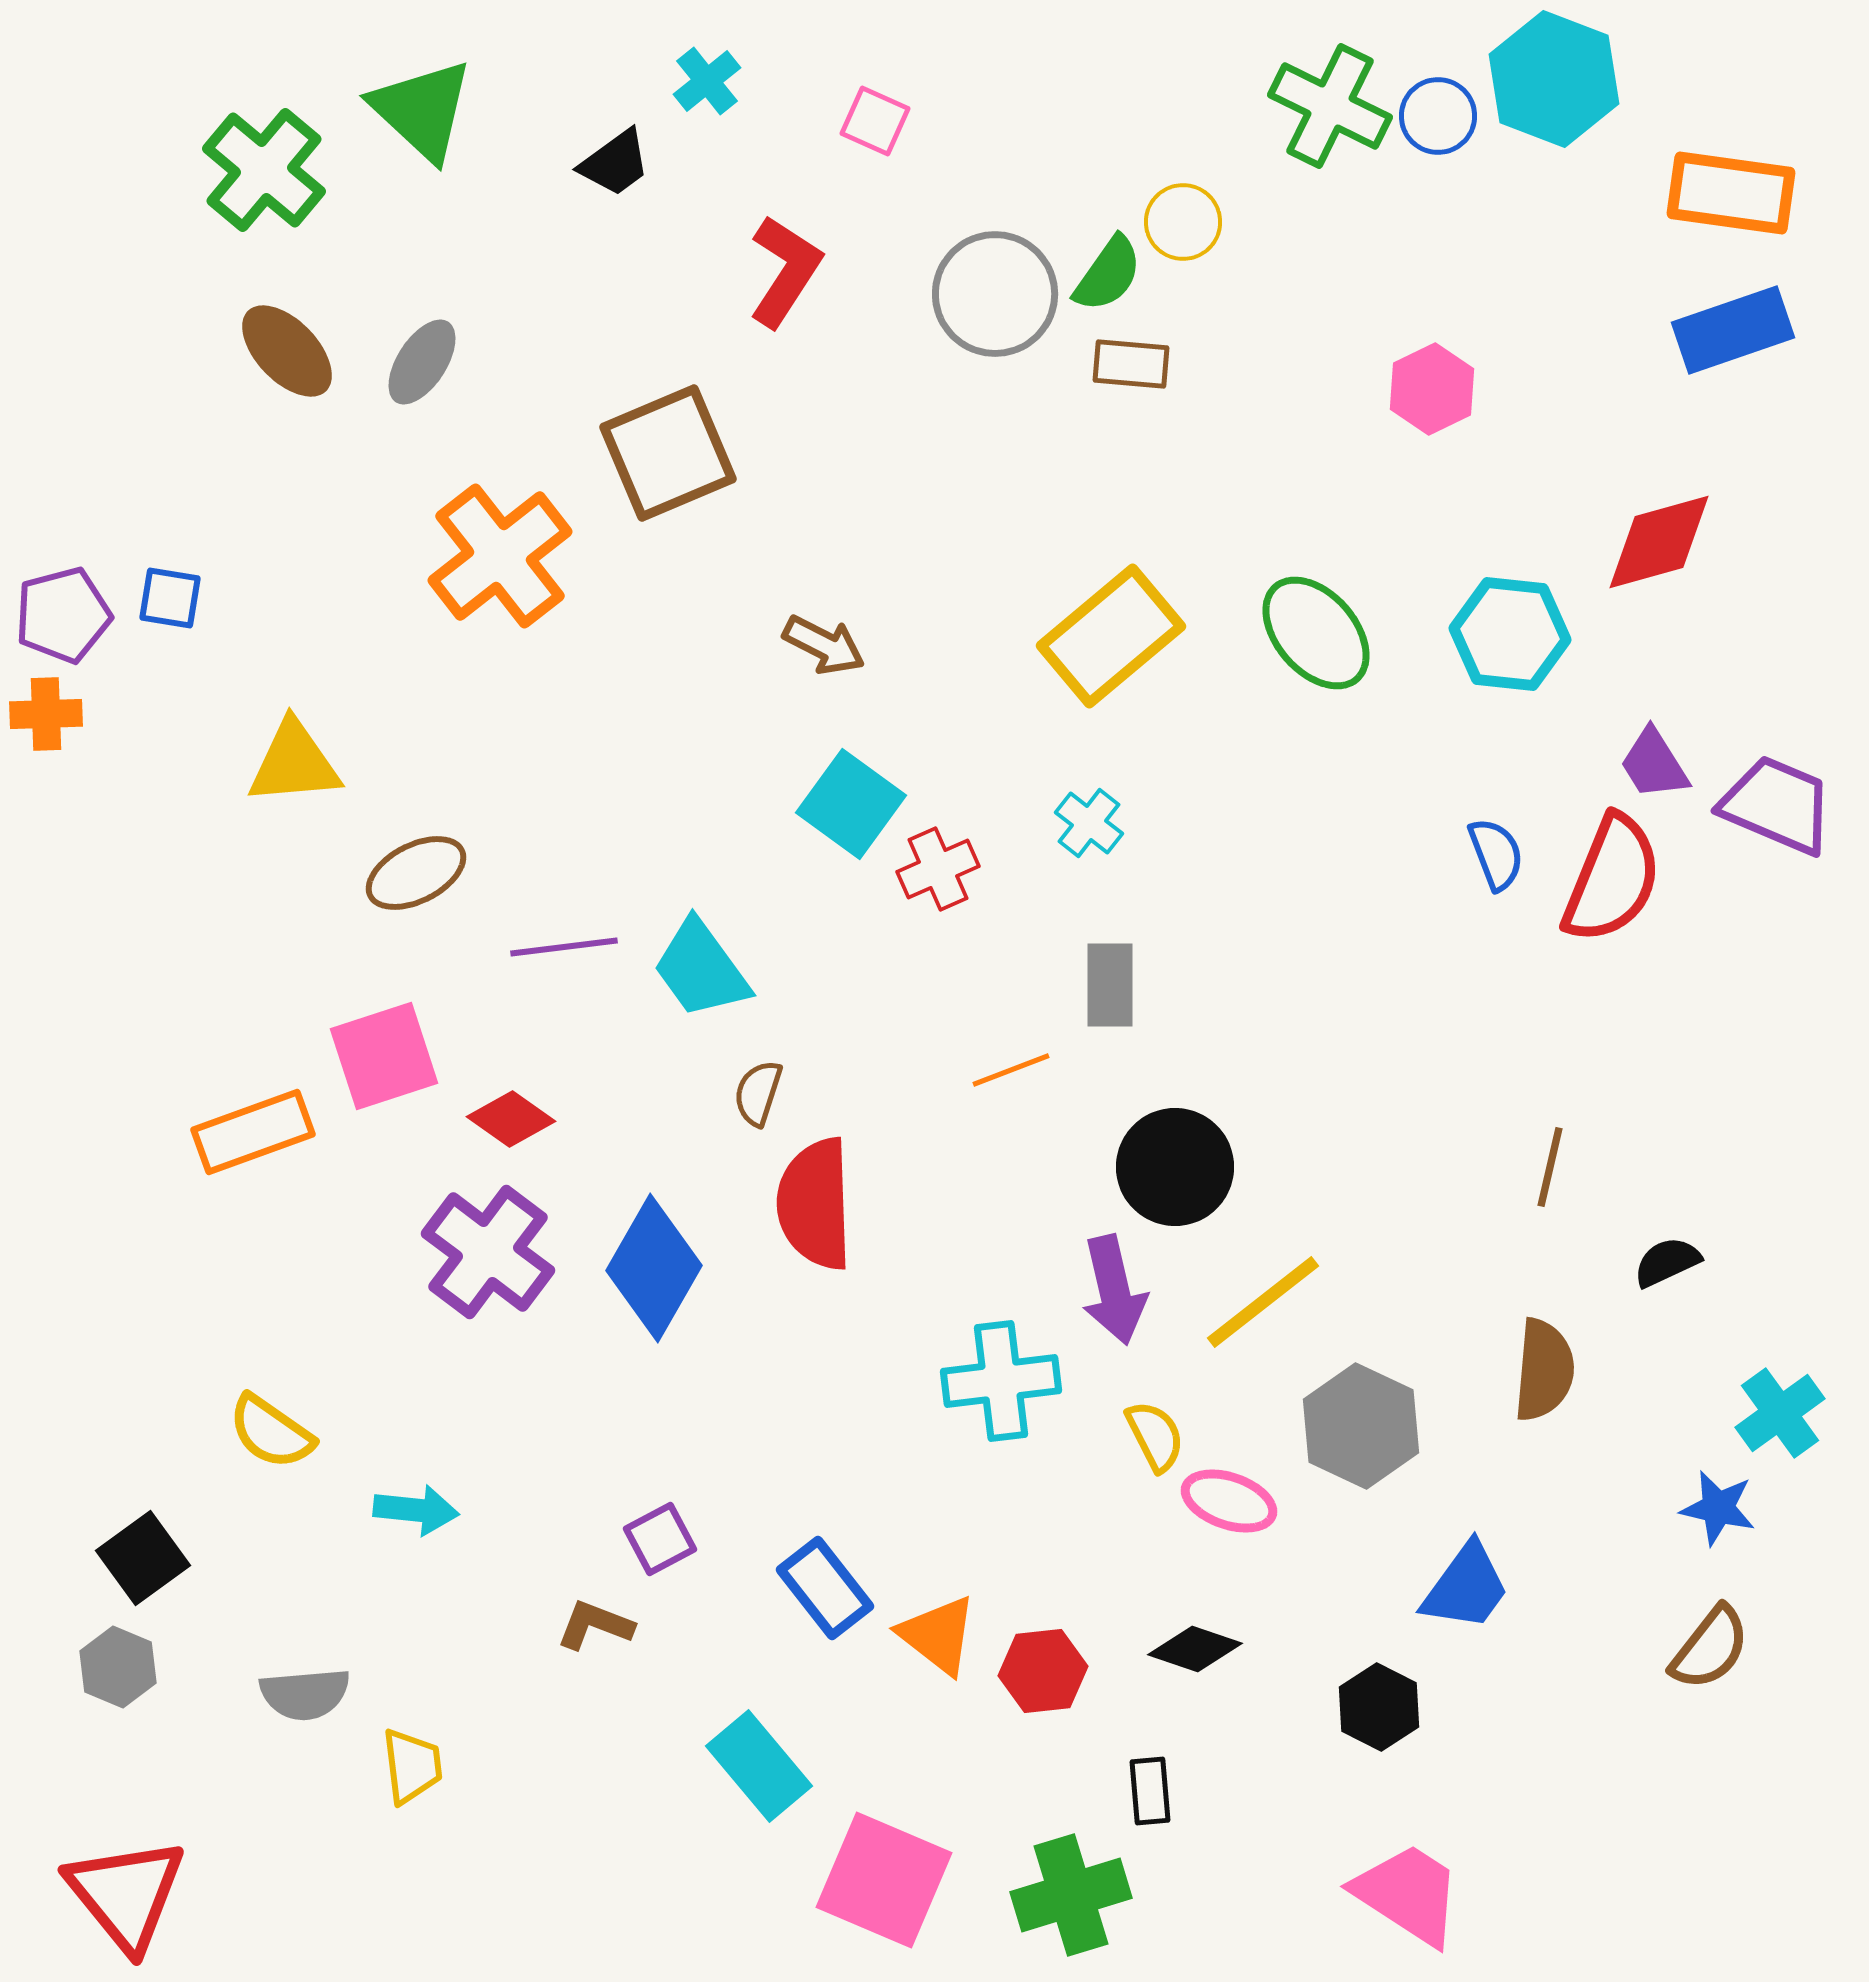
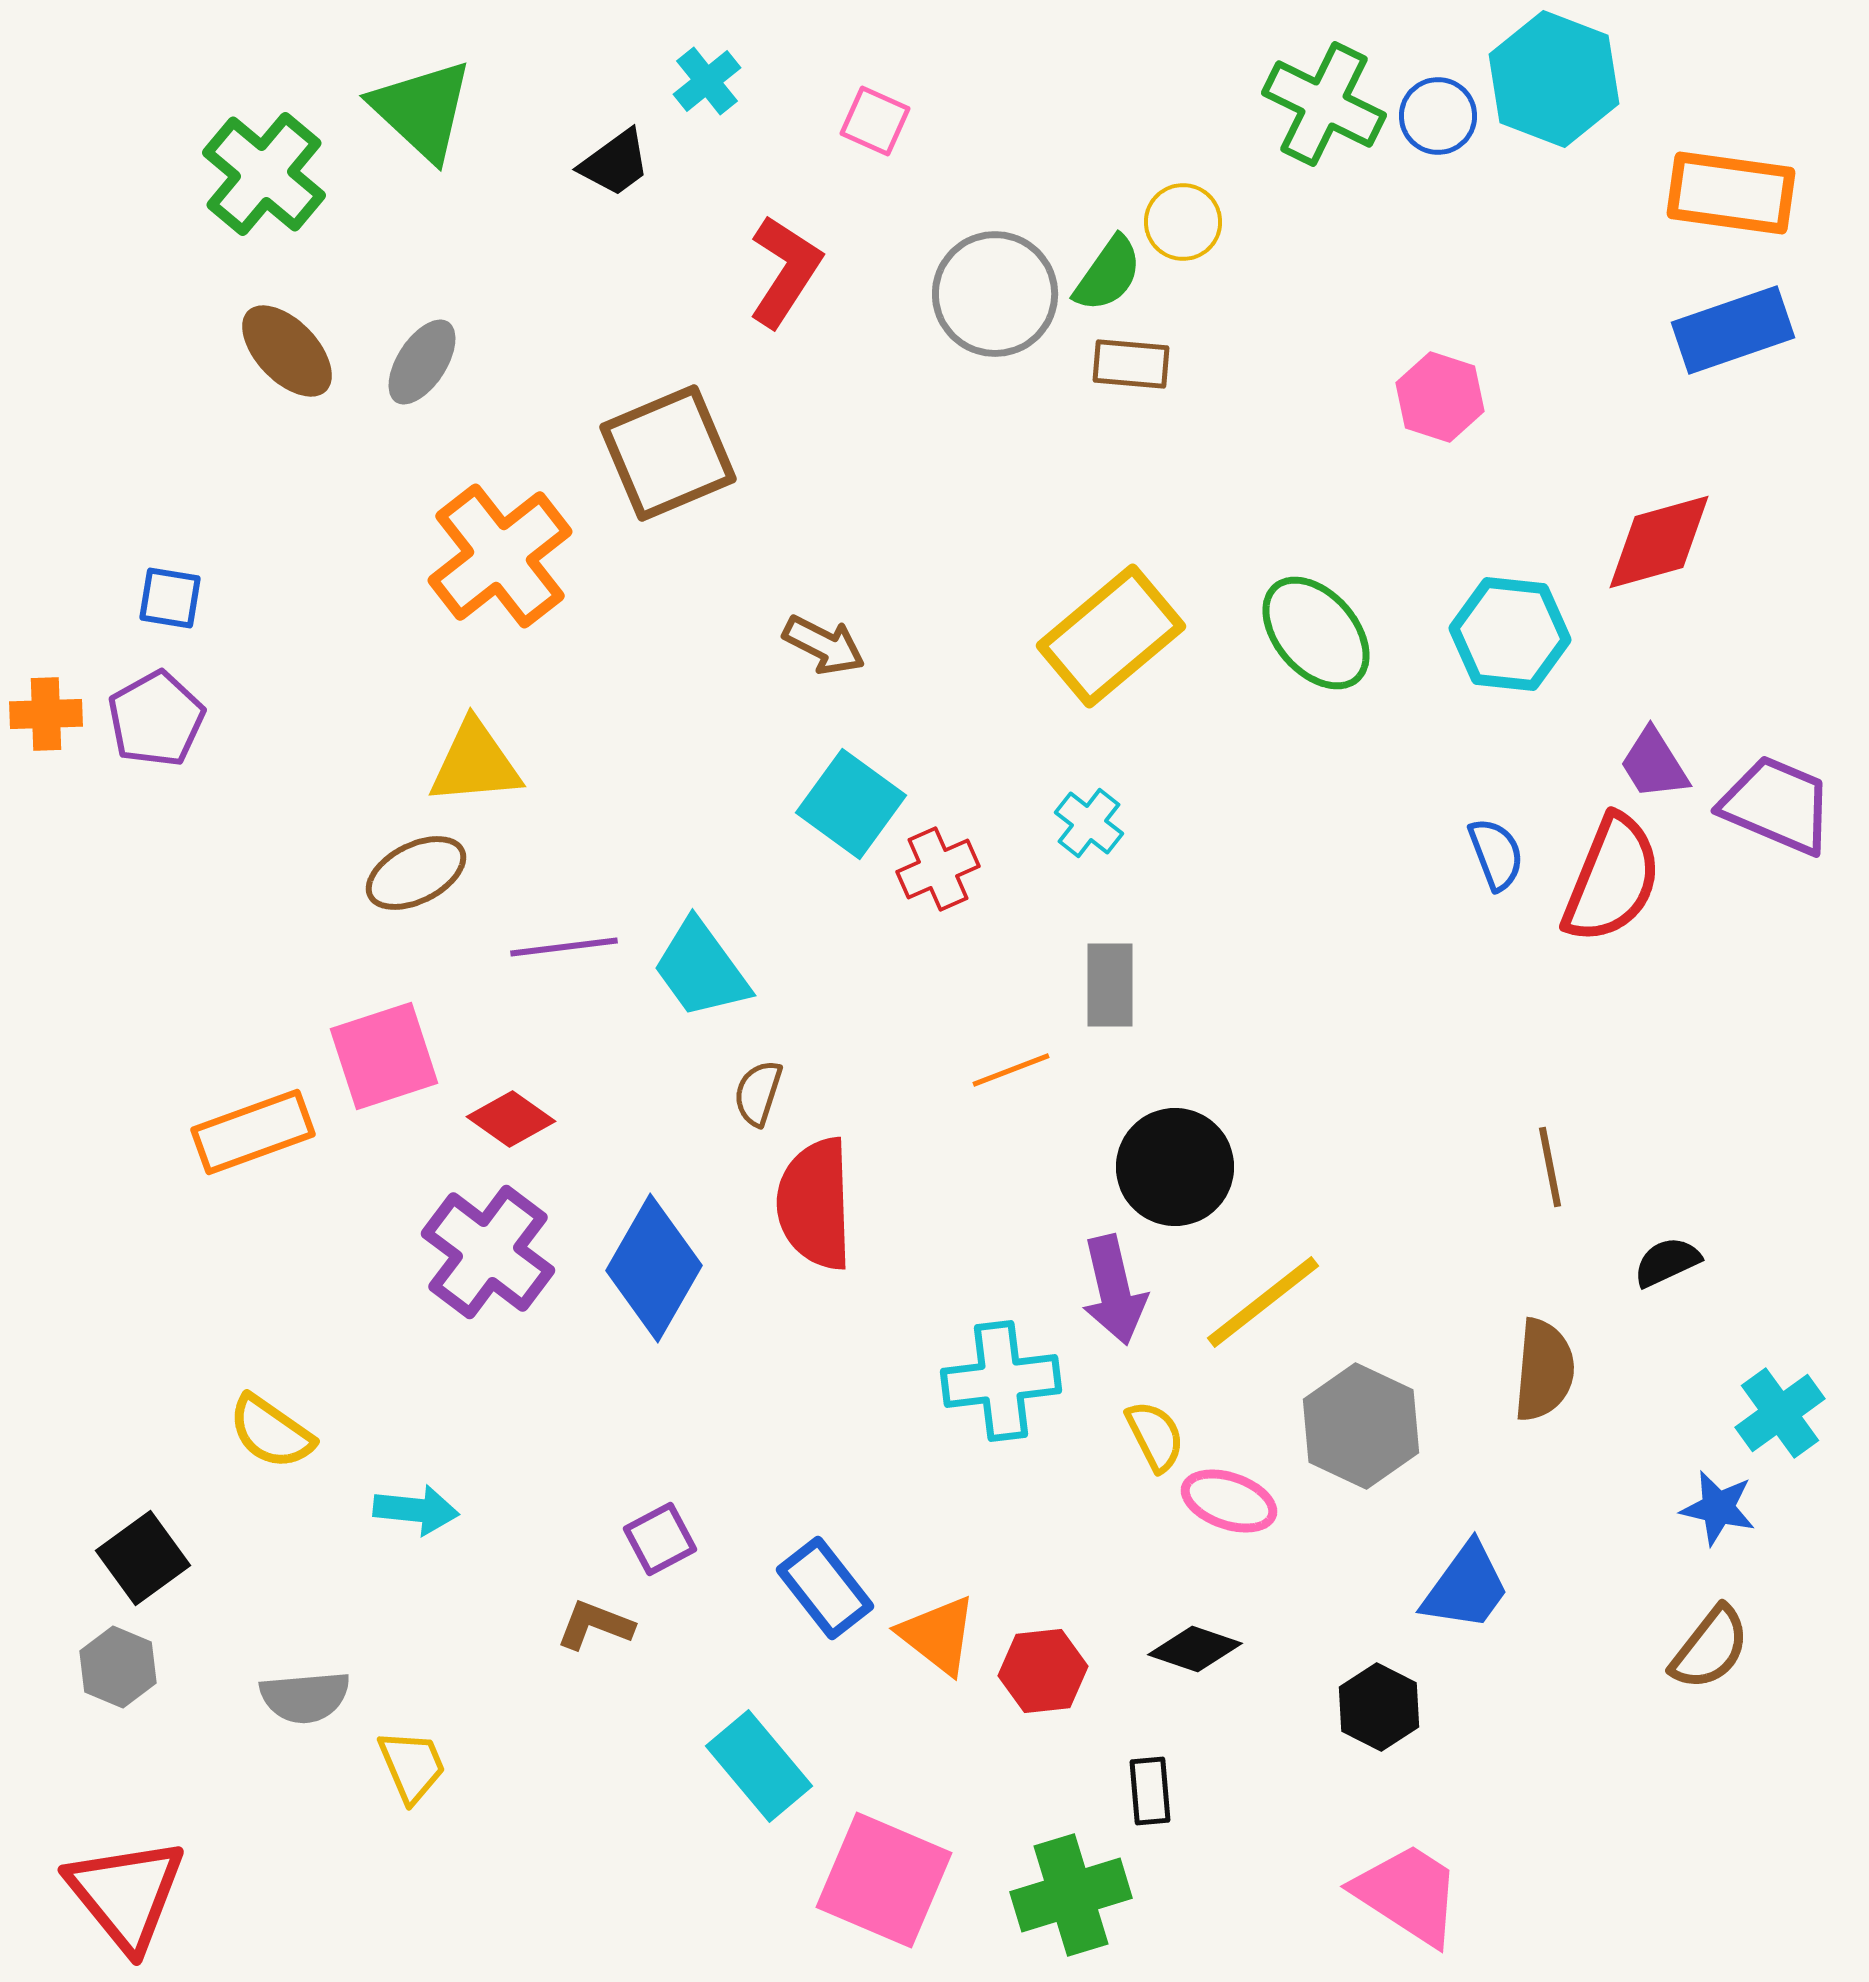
green cross at (1330, 106): moved 6 px left, 2 px up
green cross at (264, 170): moved 4 px down
pink hexagon at (1432, 389): moved 8 px right, 8 px down; rotated 16 degrees counterclockwise
purple pentagon at (63, 615): moved 93 px right, 104 px down; rotated 14 degrees counterclockwise
yellow triangle at (294, 763): moved 181 px right
brown line at (1550, 1167): rotated 24 degrees counterclockwise
gray semicircle at (305, 1694): moved 3 px down
yellow trapezoid at (412, 1766): rotated 16 degrees counterclockwise
